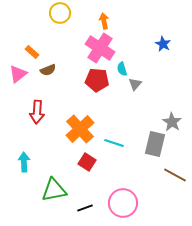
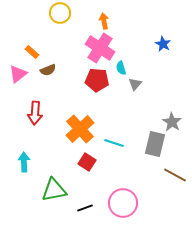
cyan semicircle: moved 1 px left, 1 px up
red arrow: moved 2 px left, 1 px down
